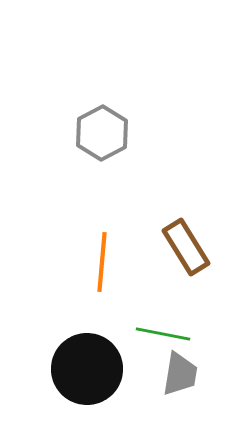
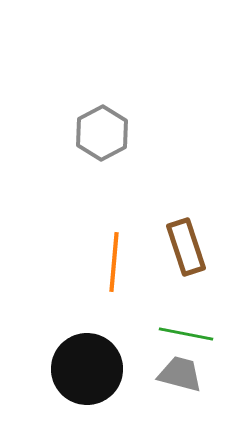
brown rectangle: rotated 14 degrees clockwise
orange line: moved 12 px right
green line: moved 23 px right
gray trapezoid: rotated 84 degrees counterclockwise
